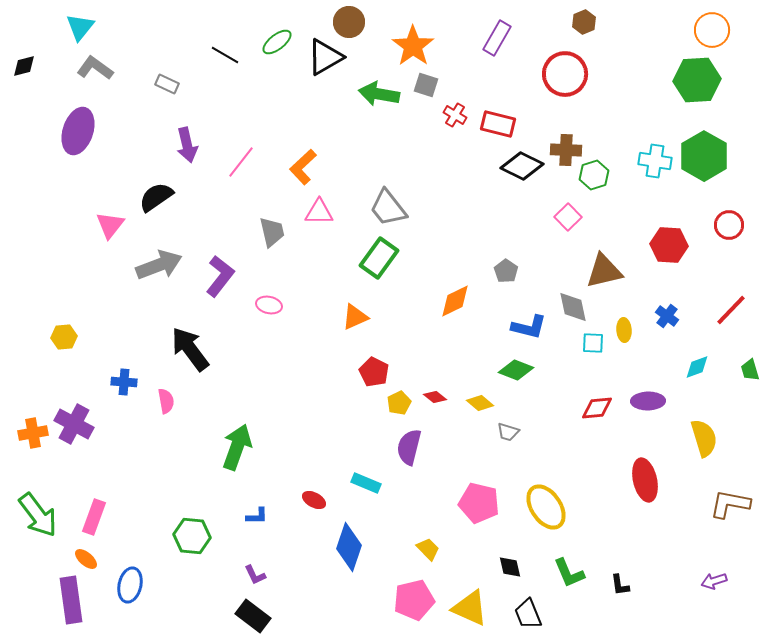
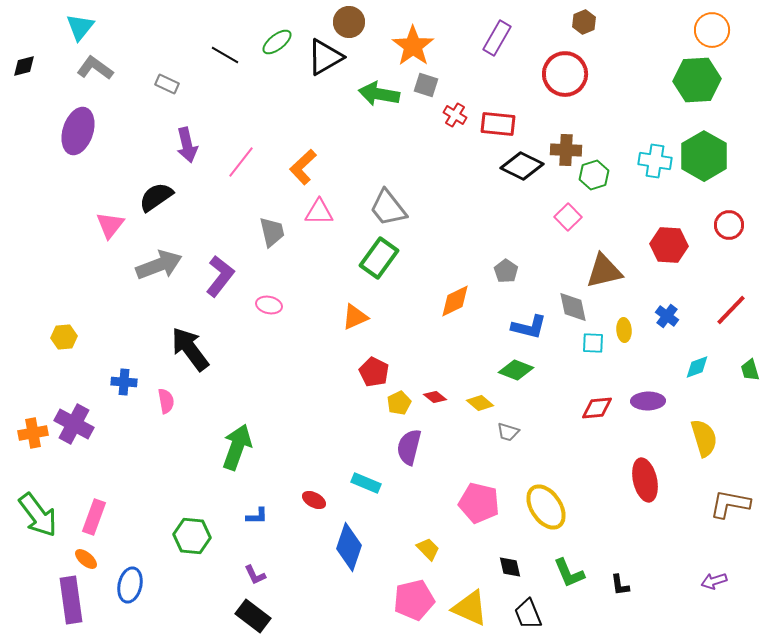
red rectangle at (498, 124): rotated 8 degrees counterclockwise
